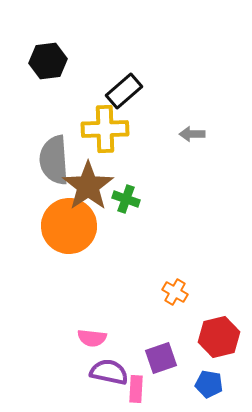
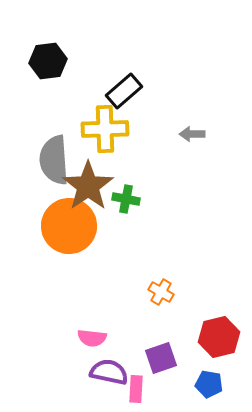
green cross: rotated 8 degrees counterclockwise
orange cross: moved 14 px left
